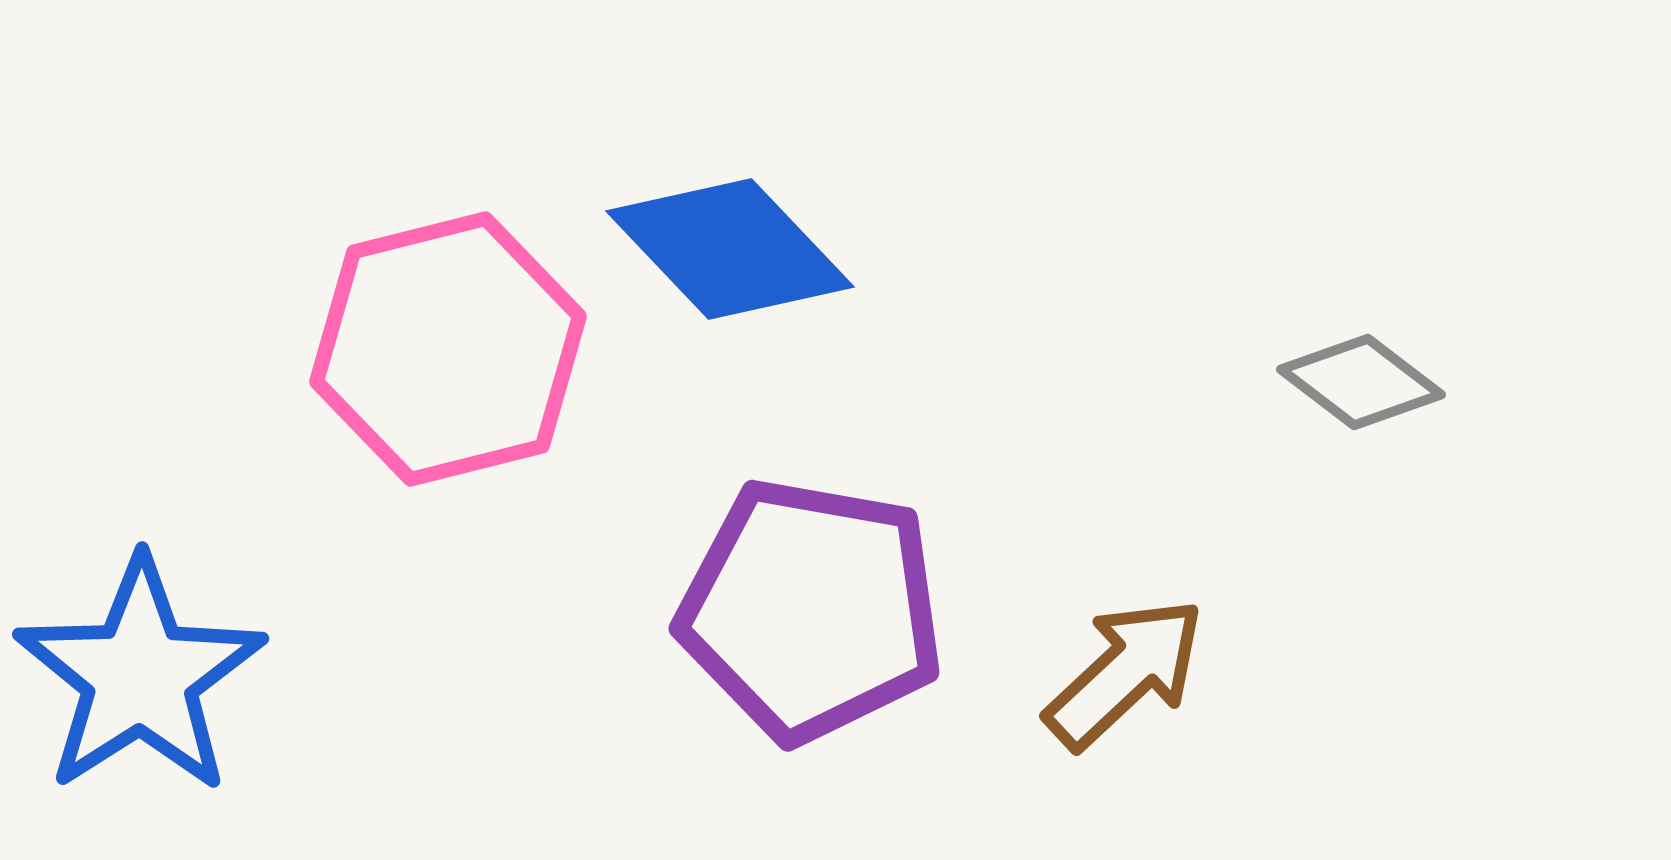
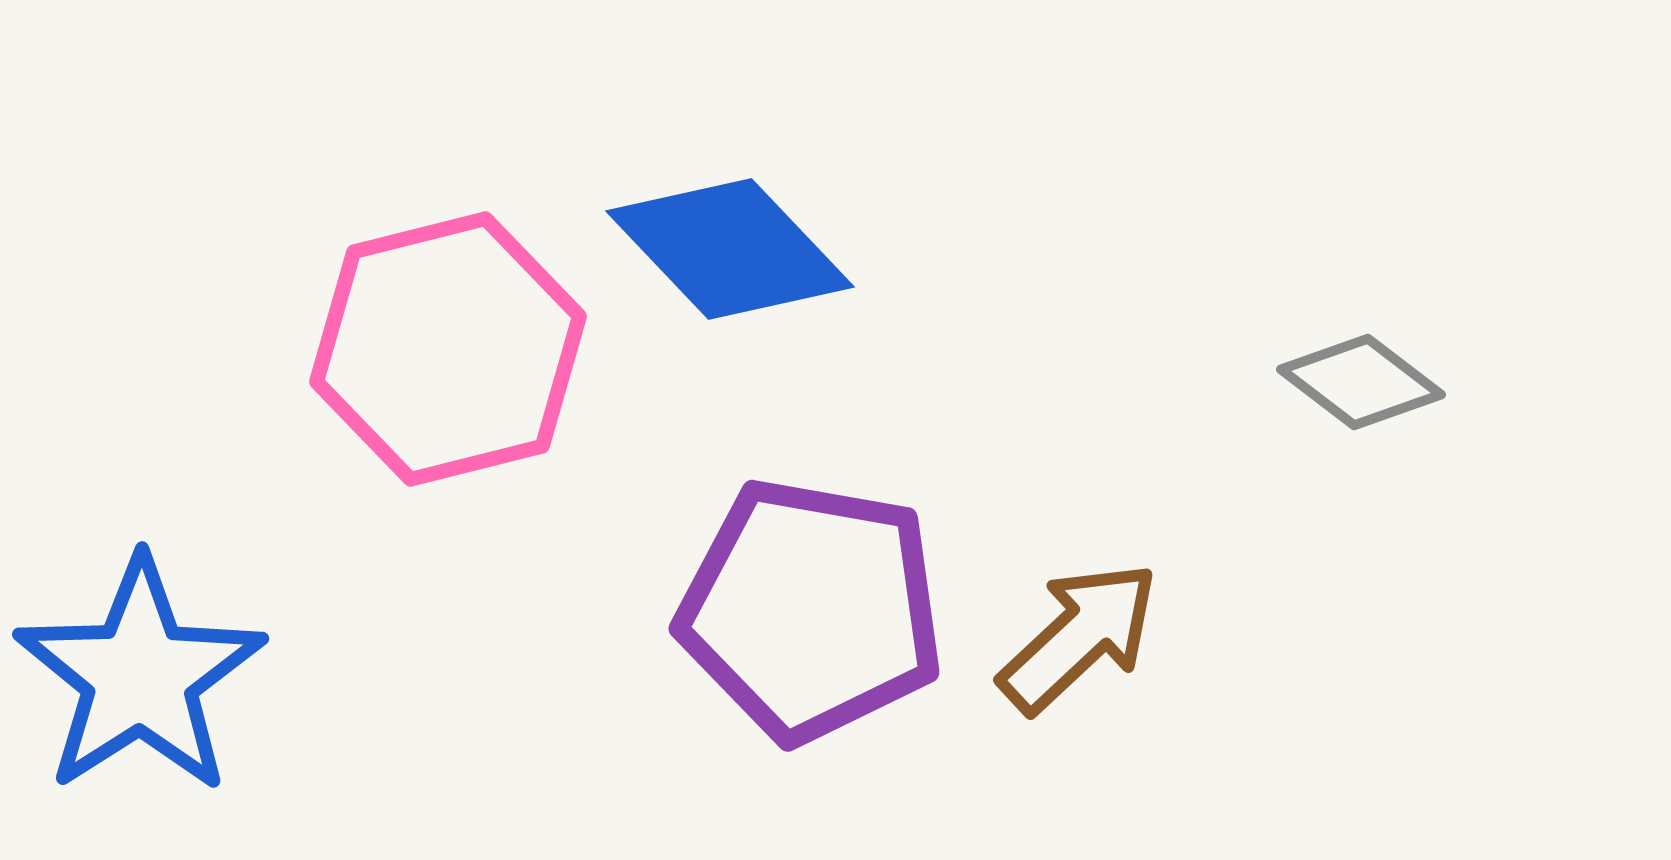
brown arrow: moved 46 px left, 36 px up
